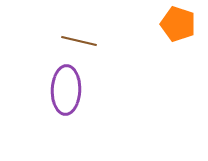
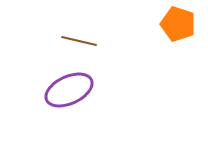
purple ellipse: moved 3 px right; rotated 63 degrees clockwise
